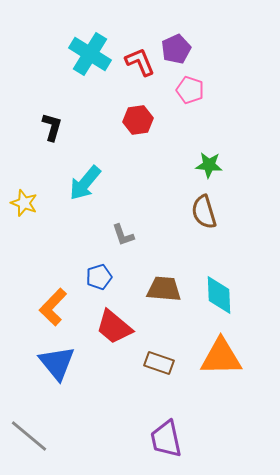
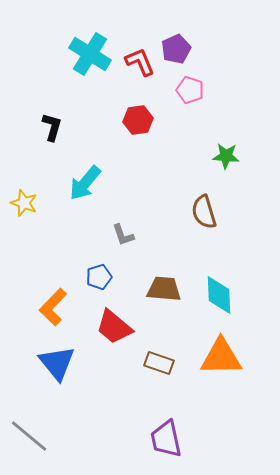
green star: moved 17 px right, 9 px up
